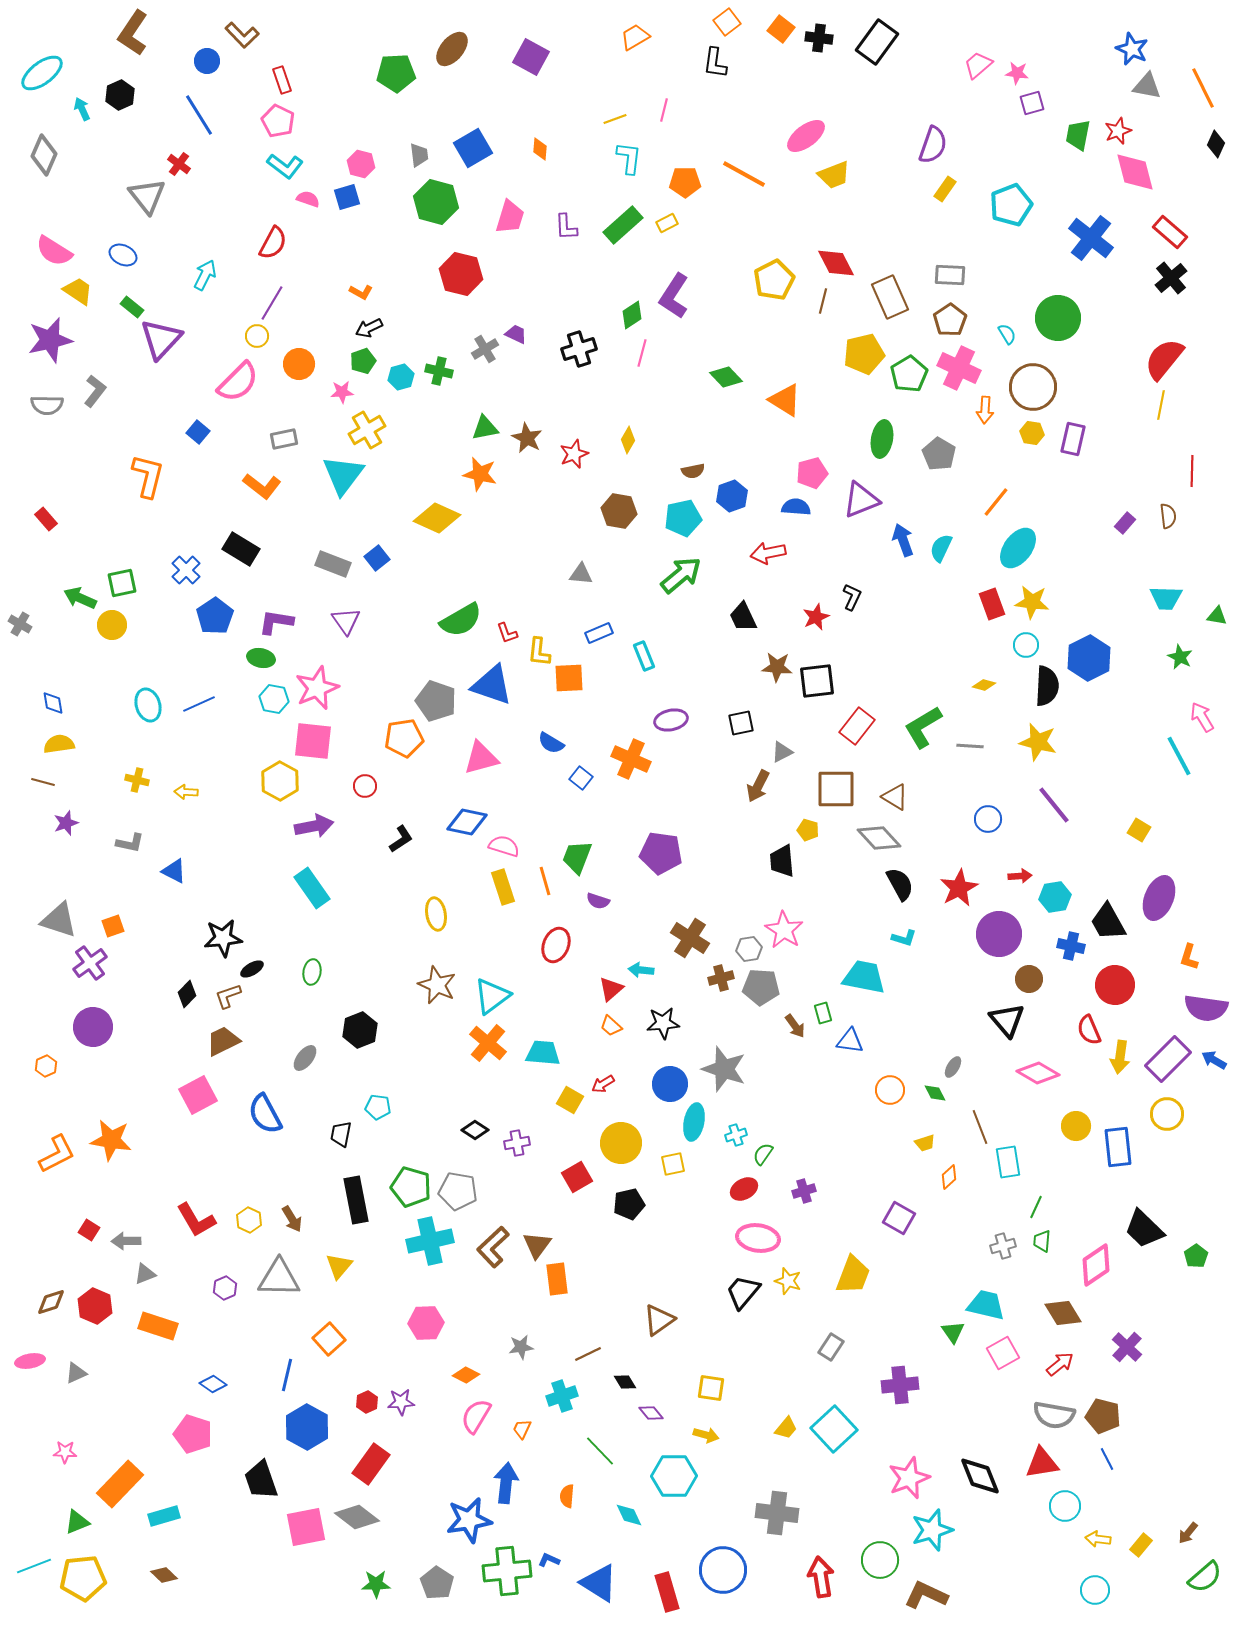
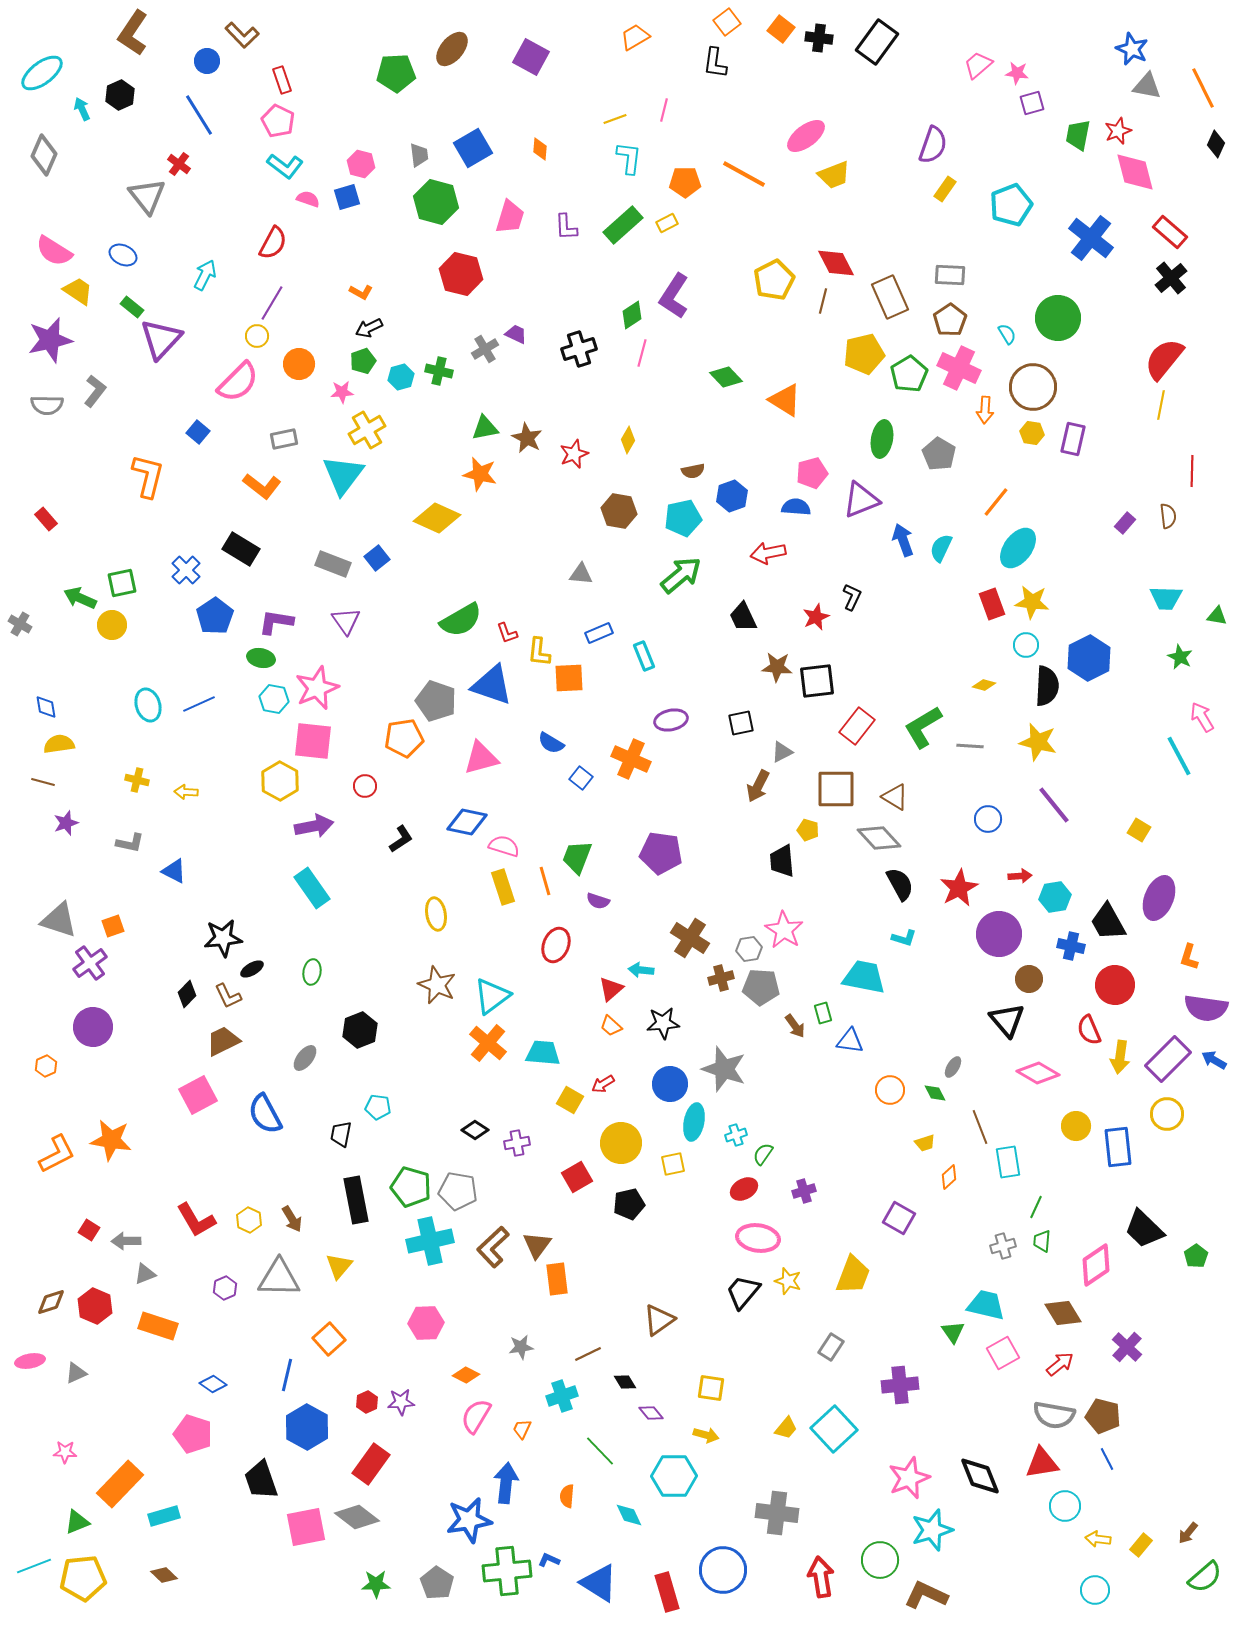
blue diamond at (53, 703): moved 7 px left, 4 px down
brown L-shape at (228, 996): rotated 96 degrees counterclockwise
